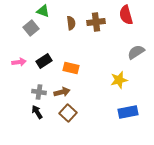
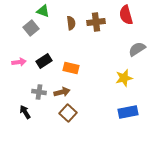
gray semicircle: moved 1 px right, 3 px up
yellow star: moved 5 px right, 2 px up
black arrow: moved 12 px left
